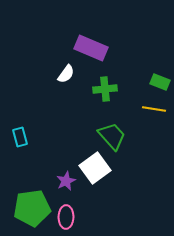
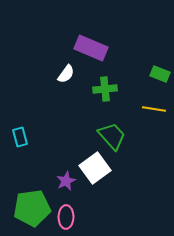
green rectangle: moved 8 px up
